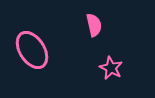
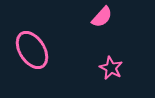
pink semicircle: moved 8 px right, 8 px up; rotated 55 degrees clockwise
